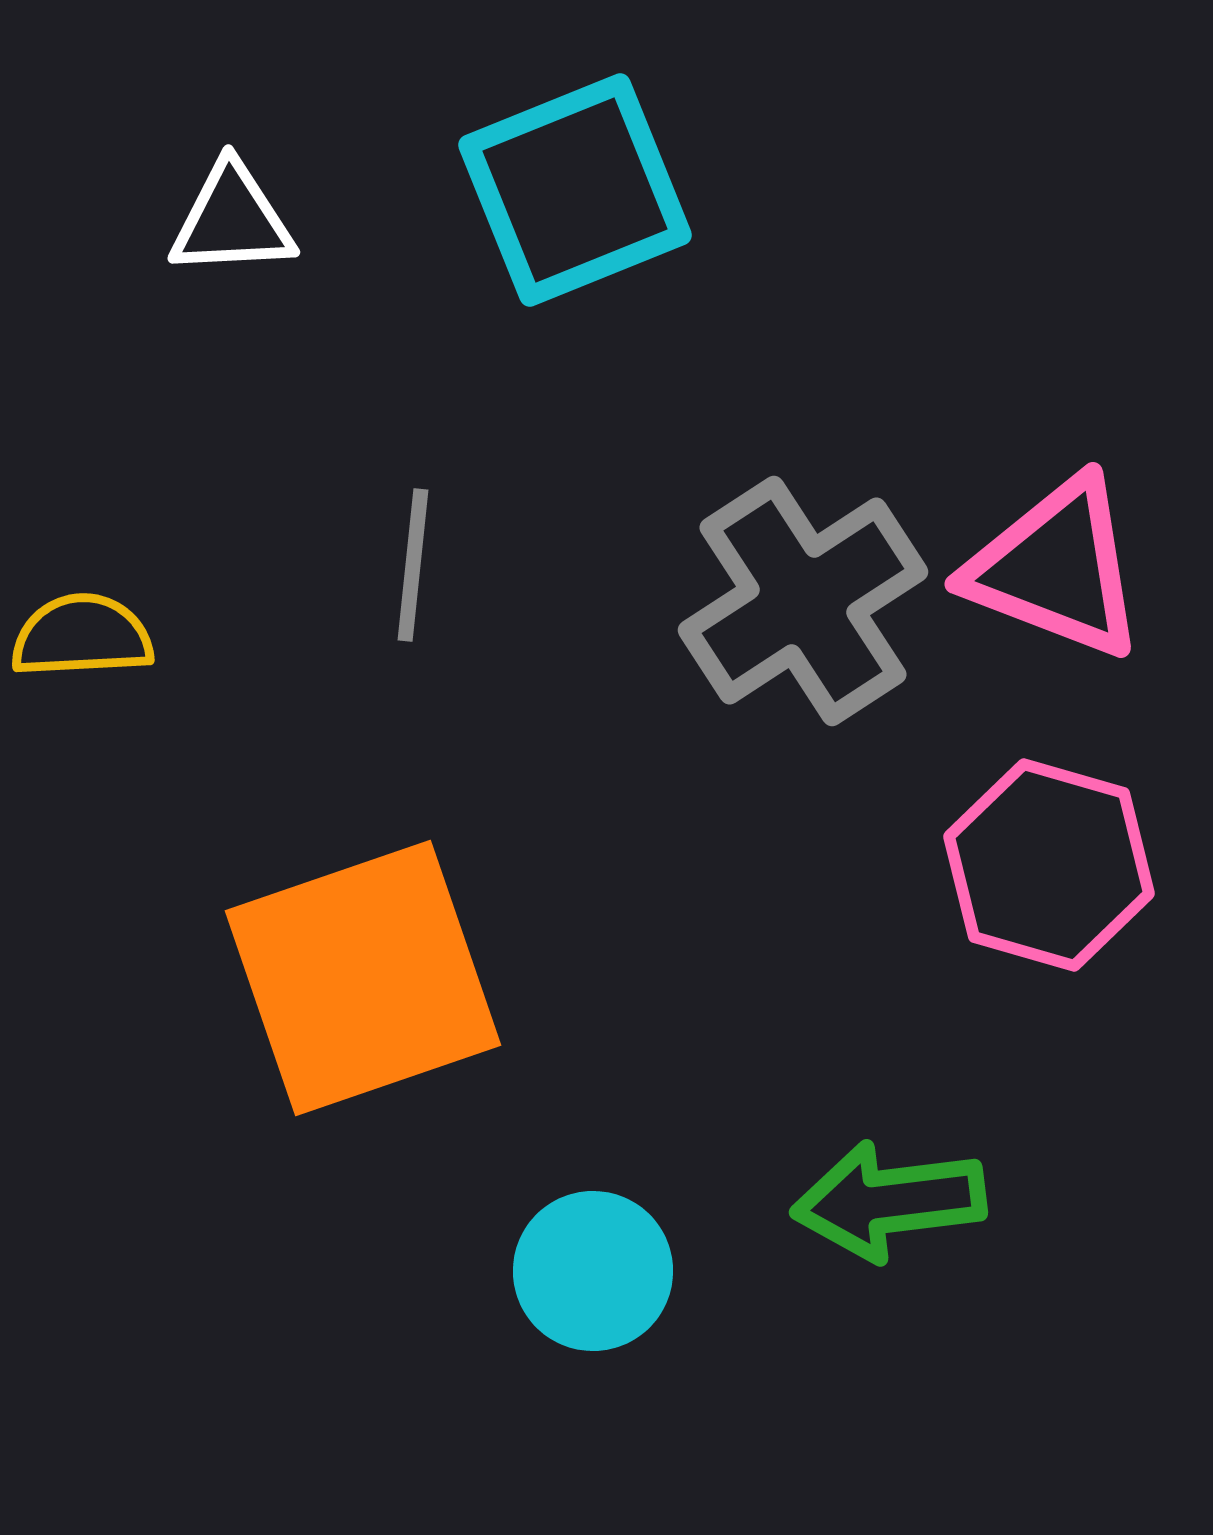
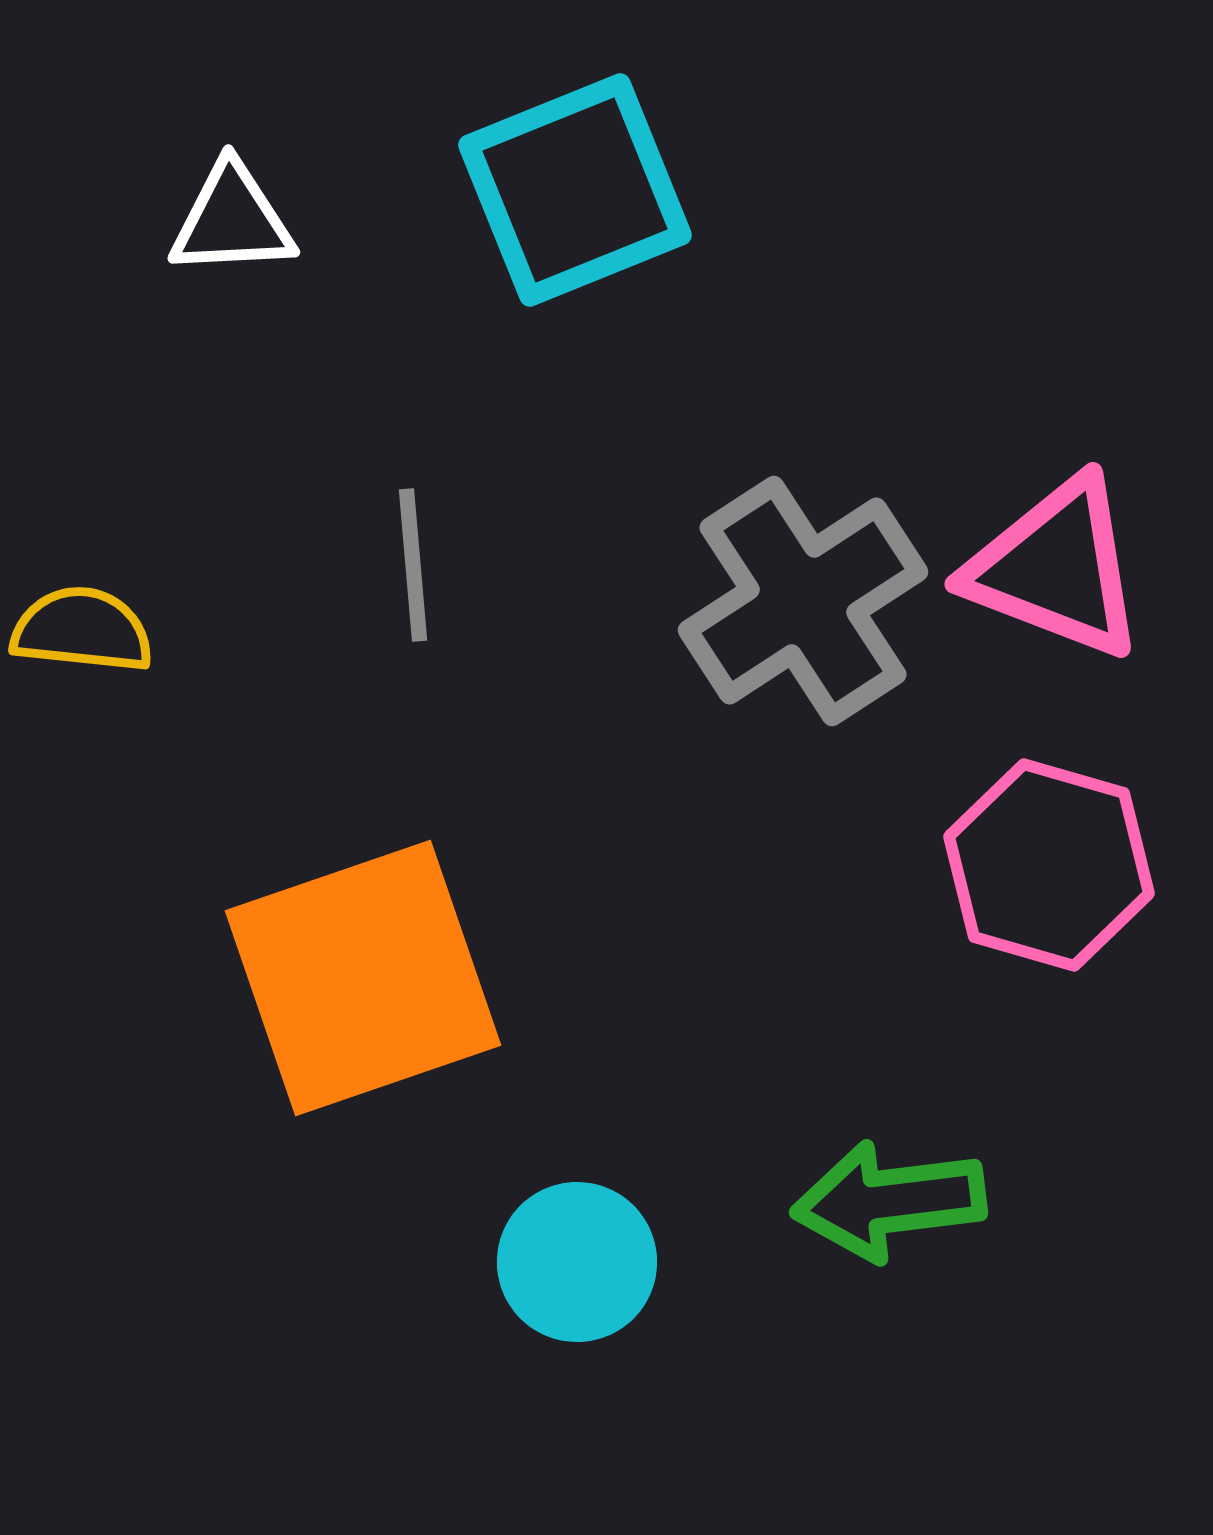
gray line: rotated 11 degrees counterclockwise
yellow semicircle: moved 6 px up; rotated 9 degrees clockwise
cyan circle: moved 16 px left, 9 px up
